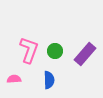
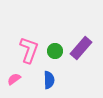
purple rectangle: moved 4 px left, 6 px up
pink semicircle: rotated 32 degrees counterclockwise
